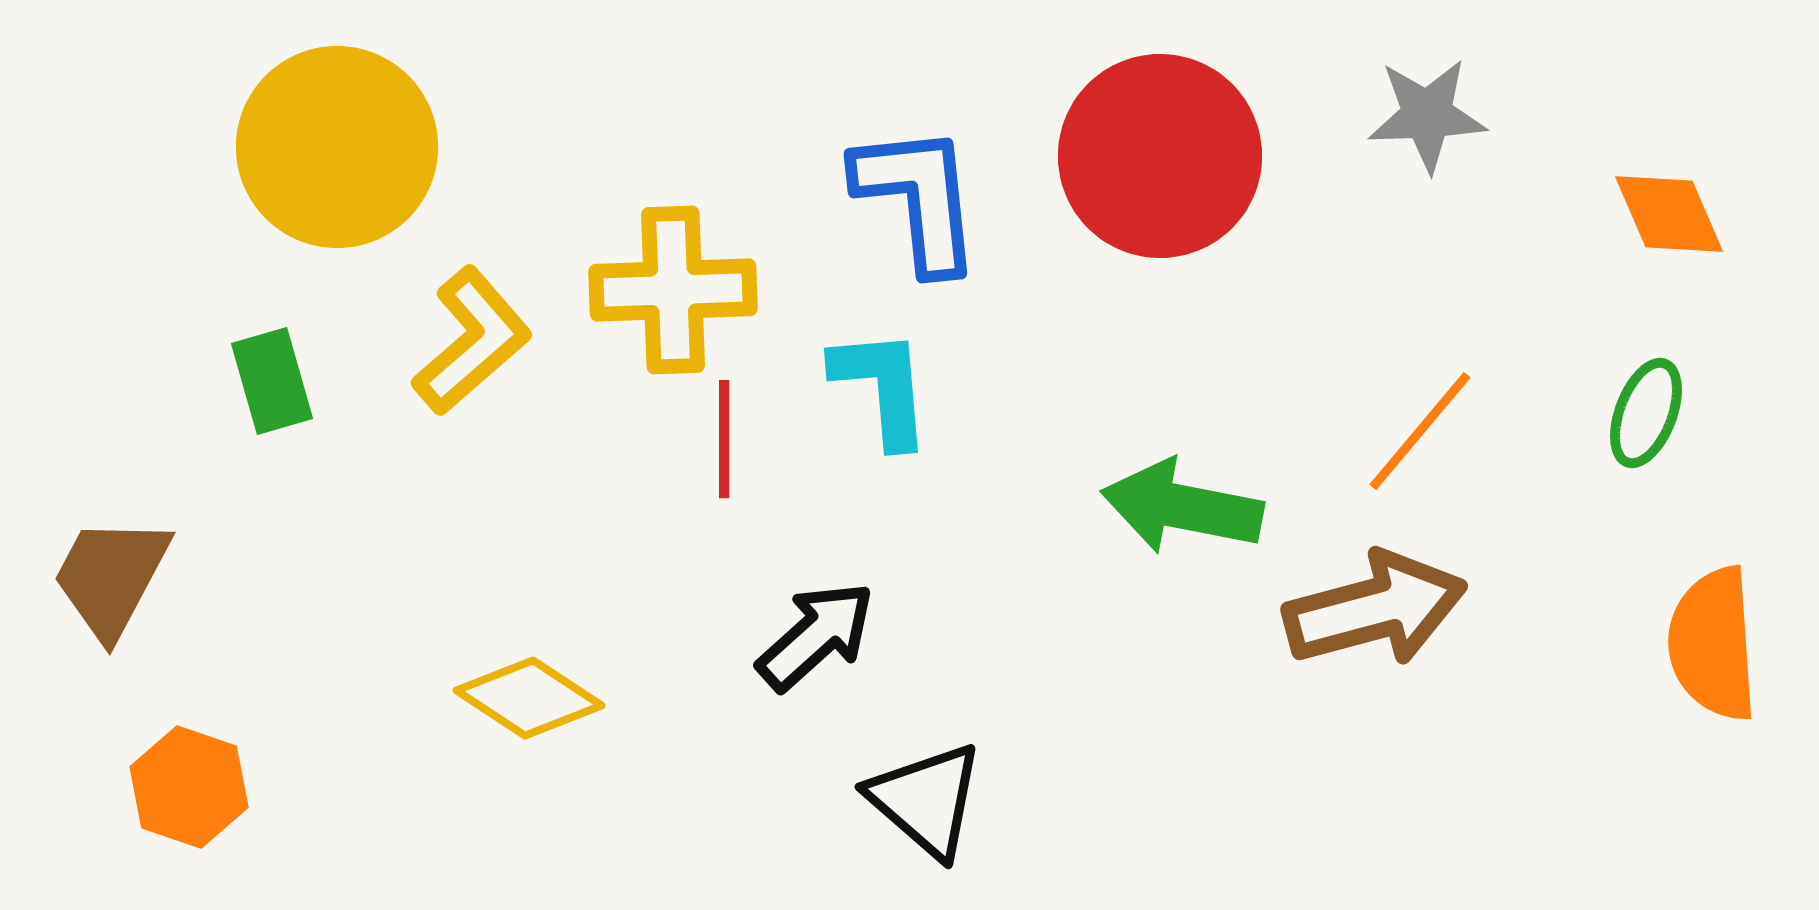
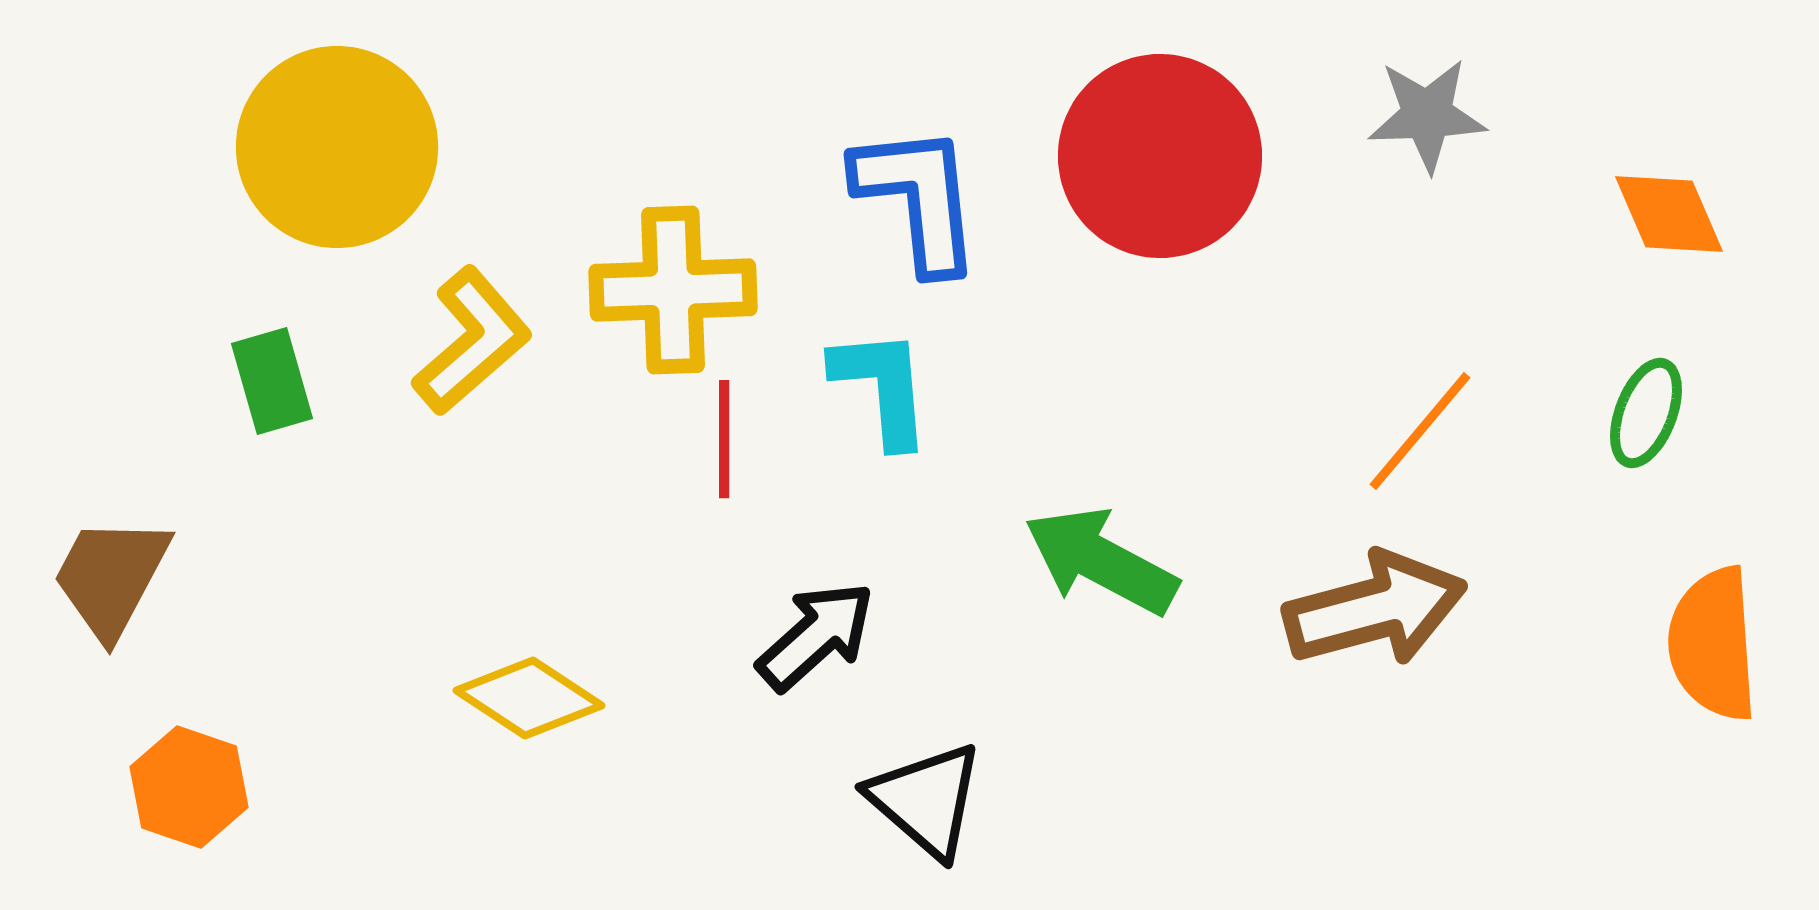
green arrow: moved 81 px left, 54 px down; rotated 17 degrees clockwise
